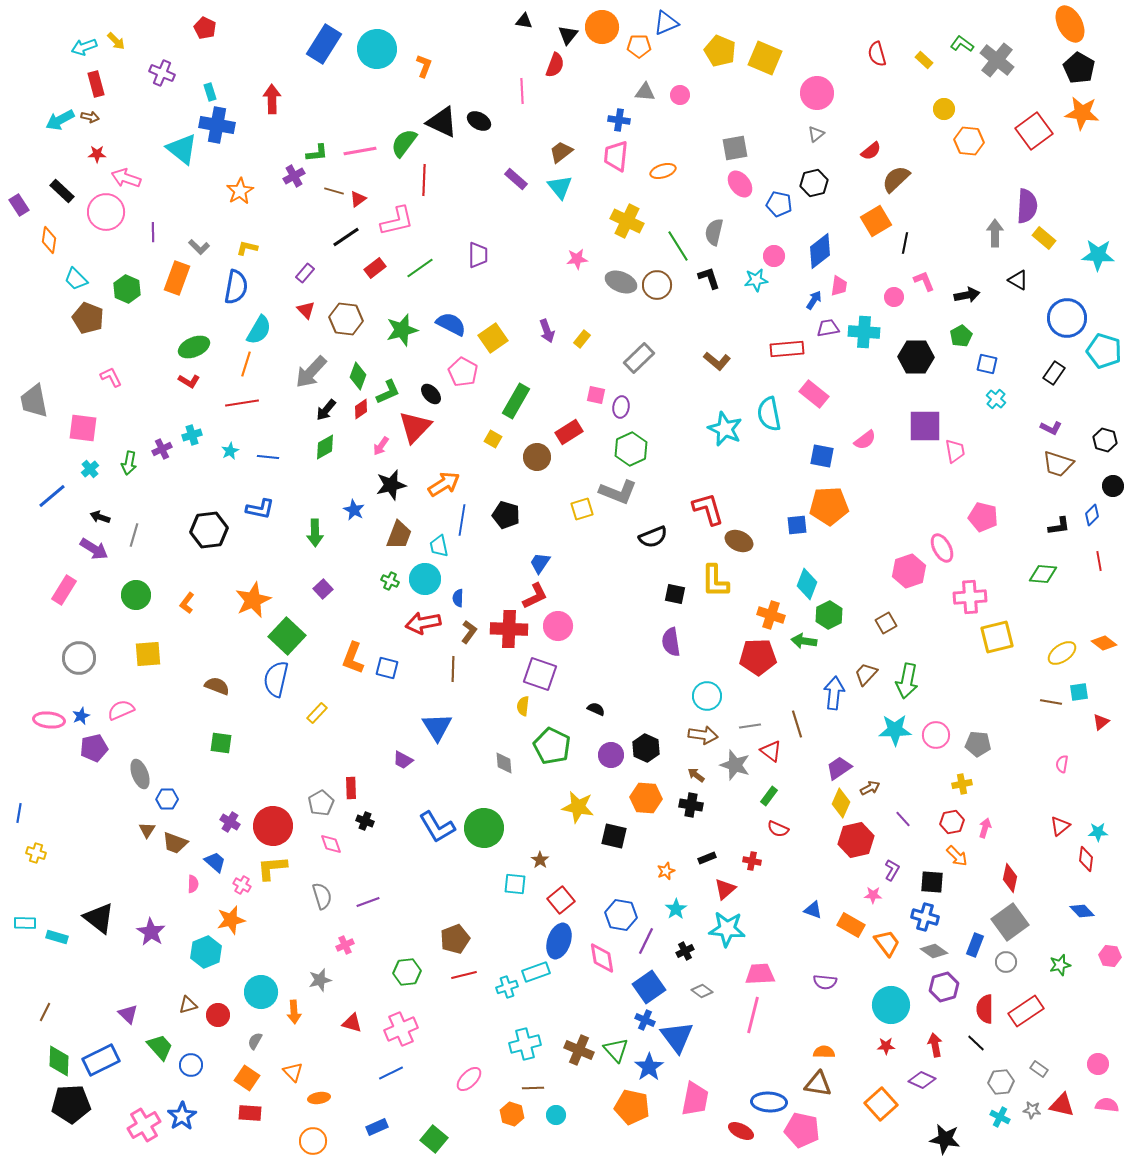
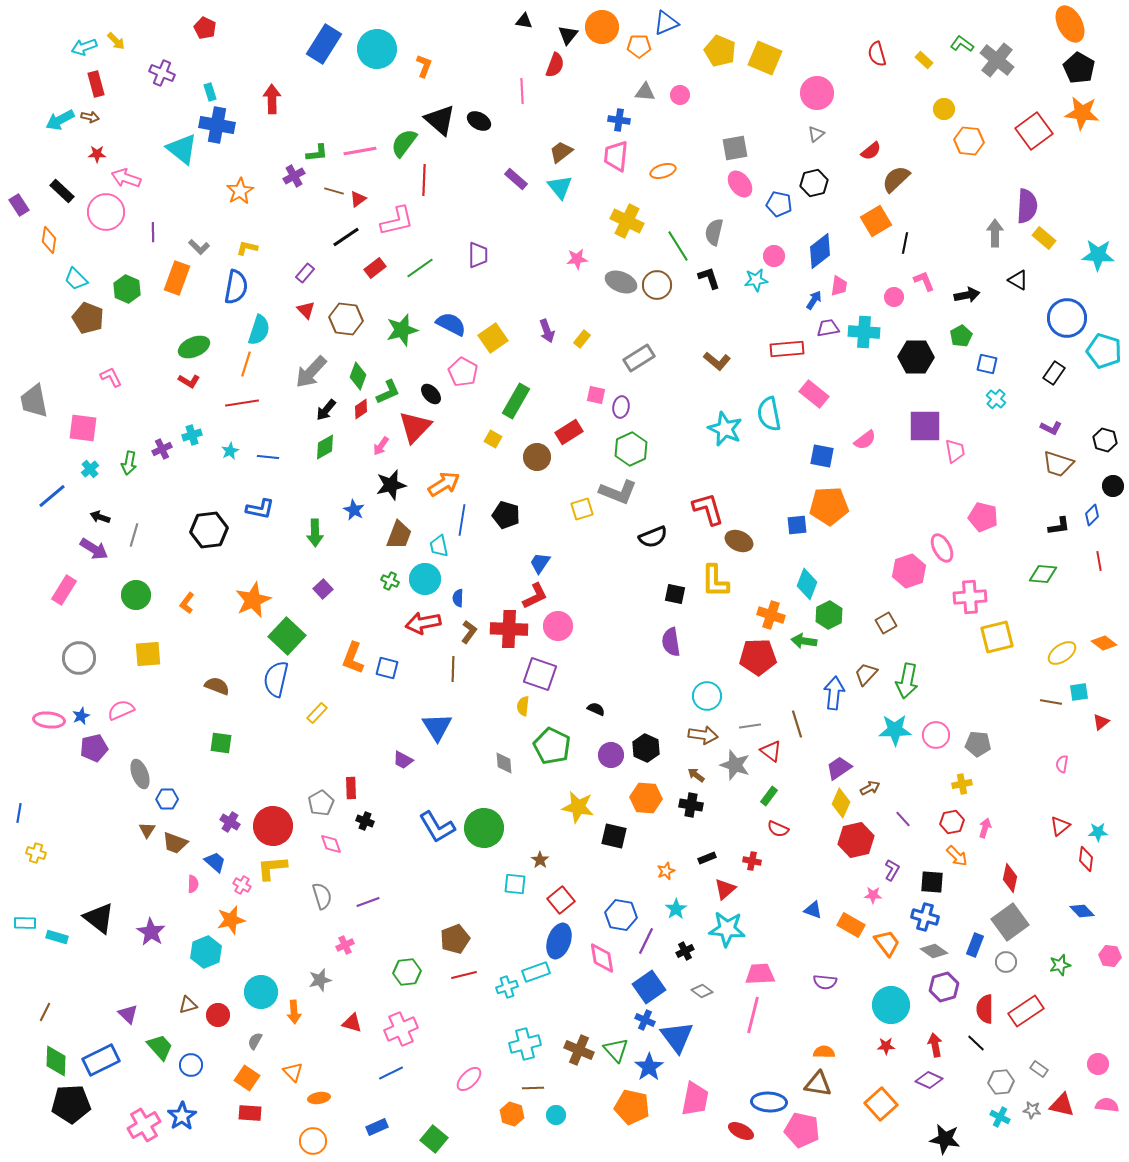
black triangle at (442, 122): moved 2 px left, 2 px up; rotated 16 degrees clockwise
cyan semicircle at (259, 330): rotated 12 degrees counterclockwise
gray rectangle at (639, 358): rotated 12 degrees clockwise
green diamond at (59, 1061): moved 3 px left
purple diamond at (922, 1080): moved 7 px right
